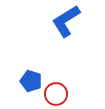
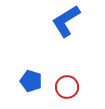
red circle: moved 11 px right, 7 px up
